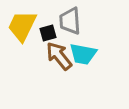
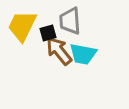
brown arrow: moved 5 px up
